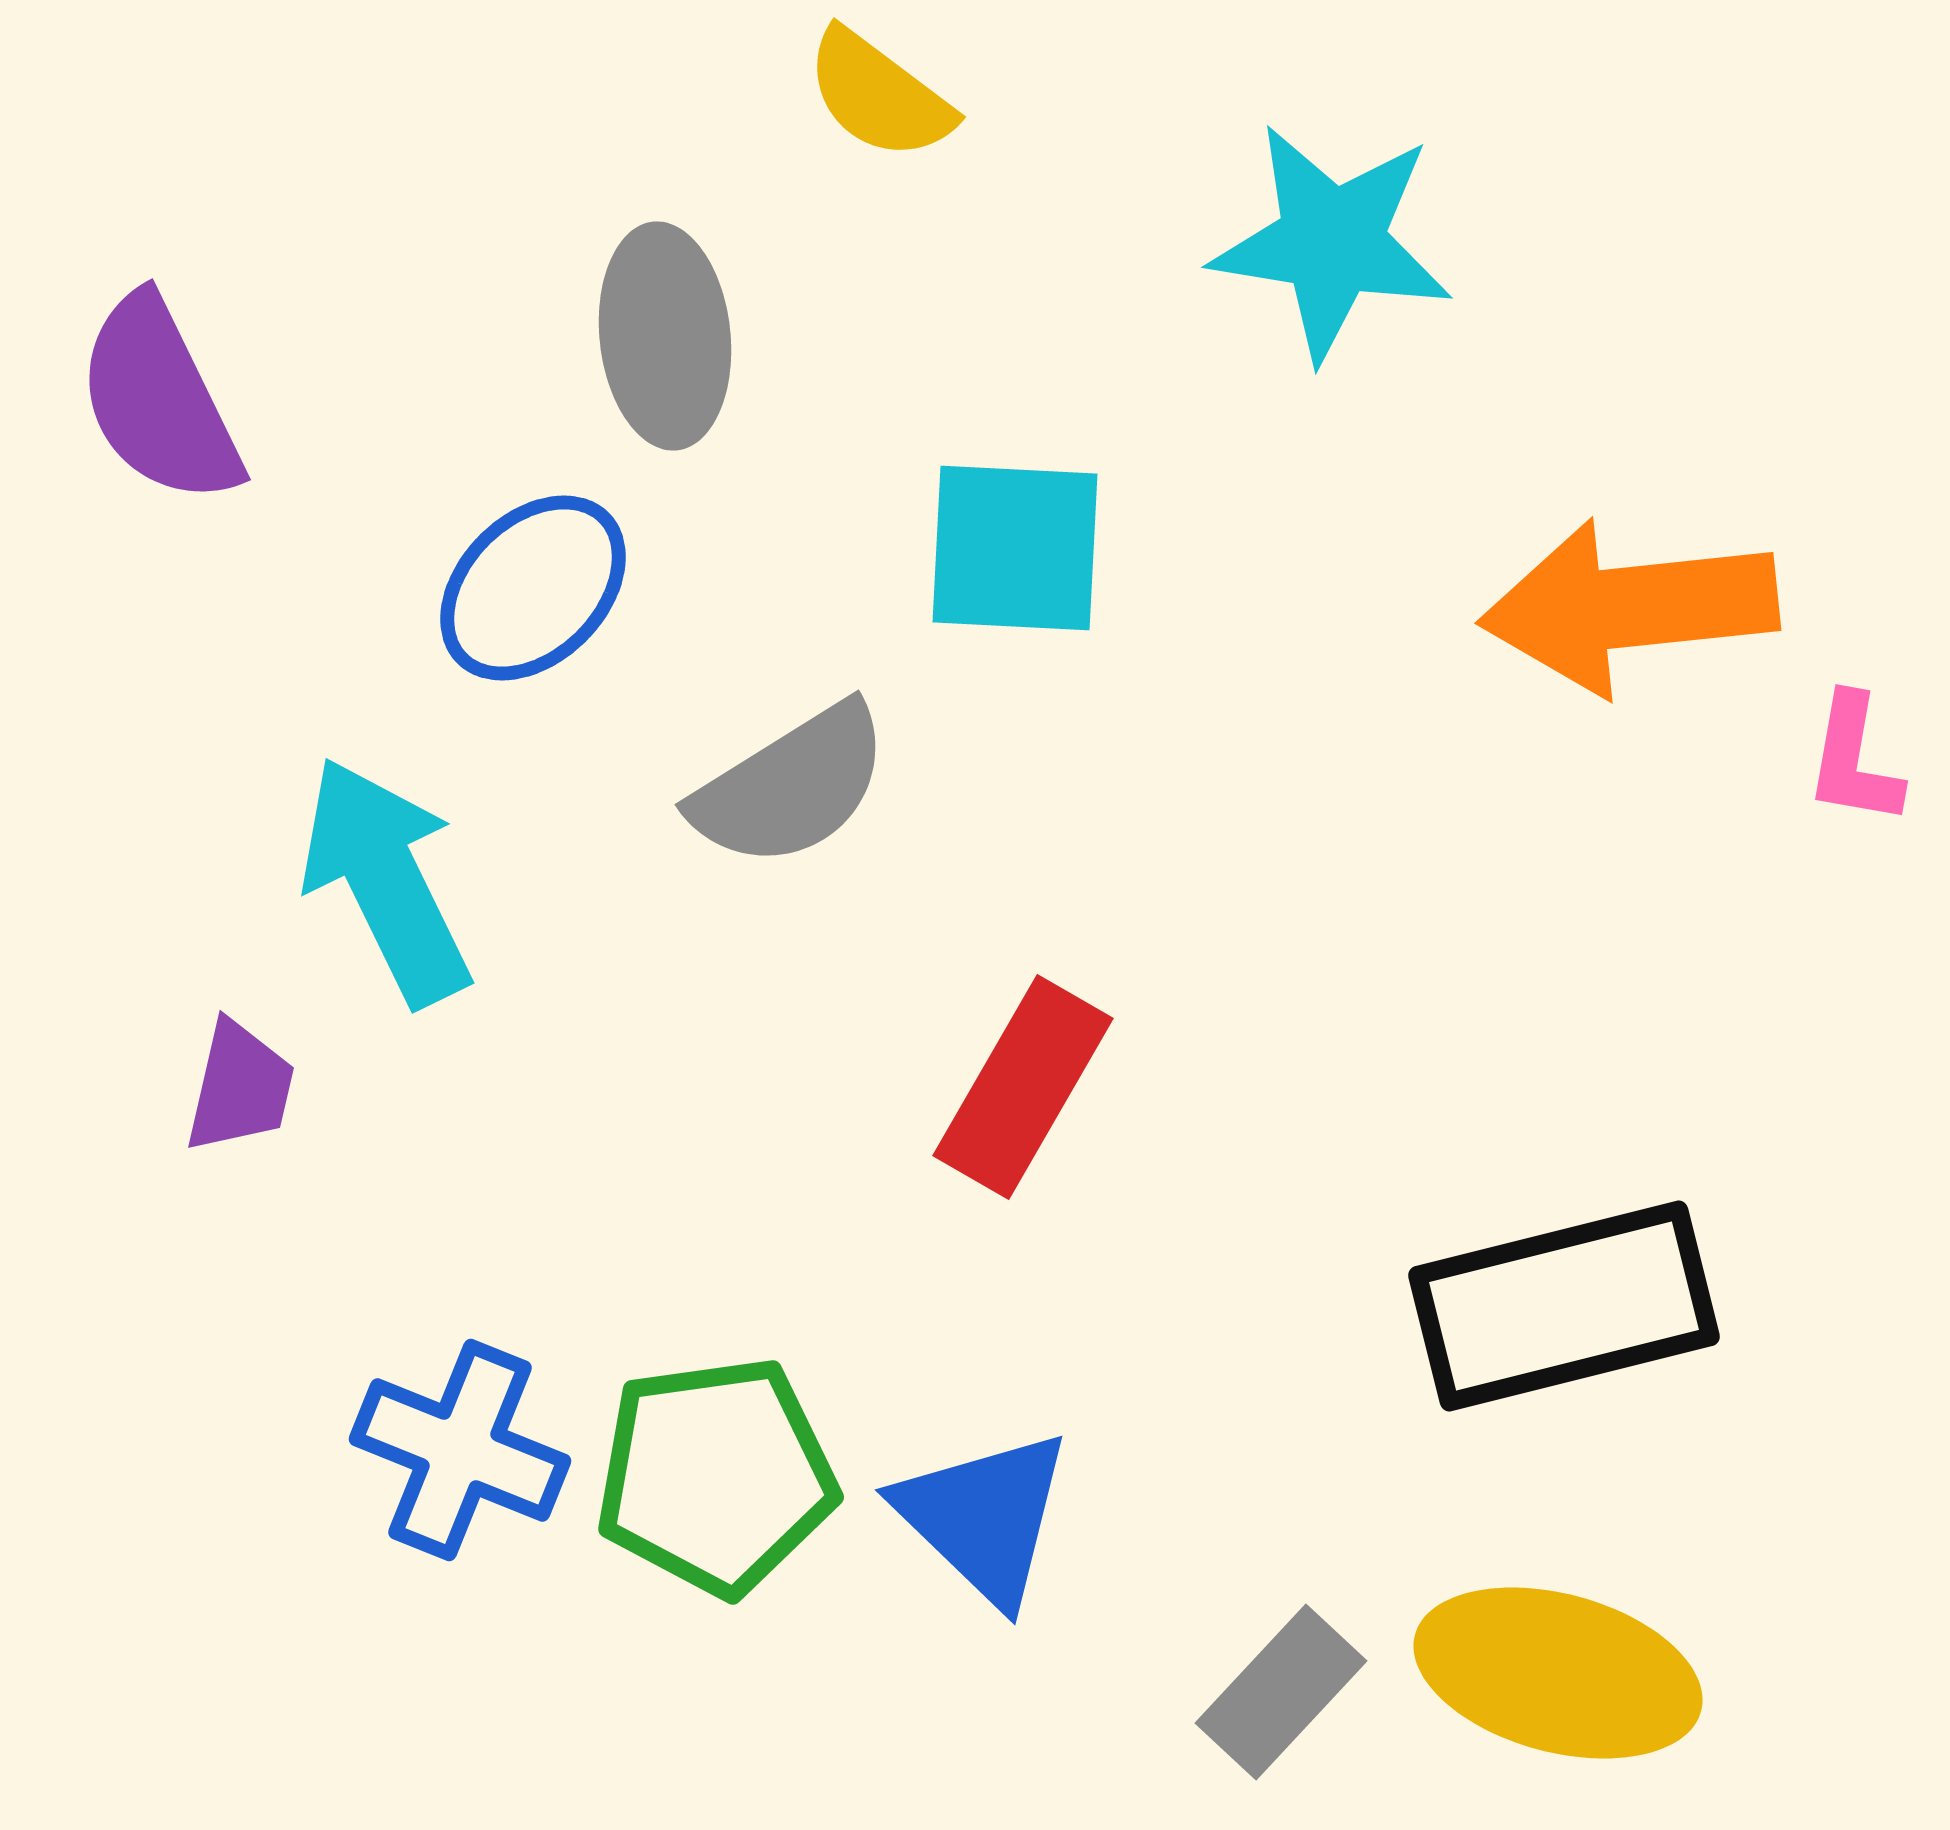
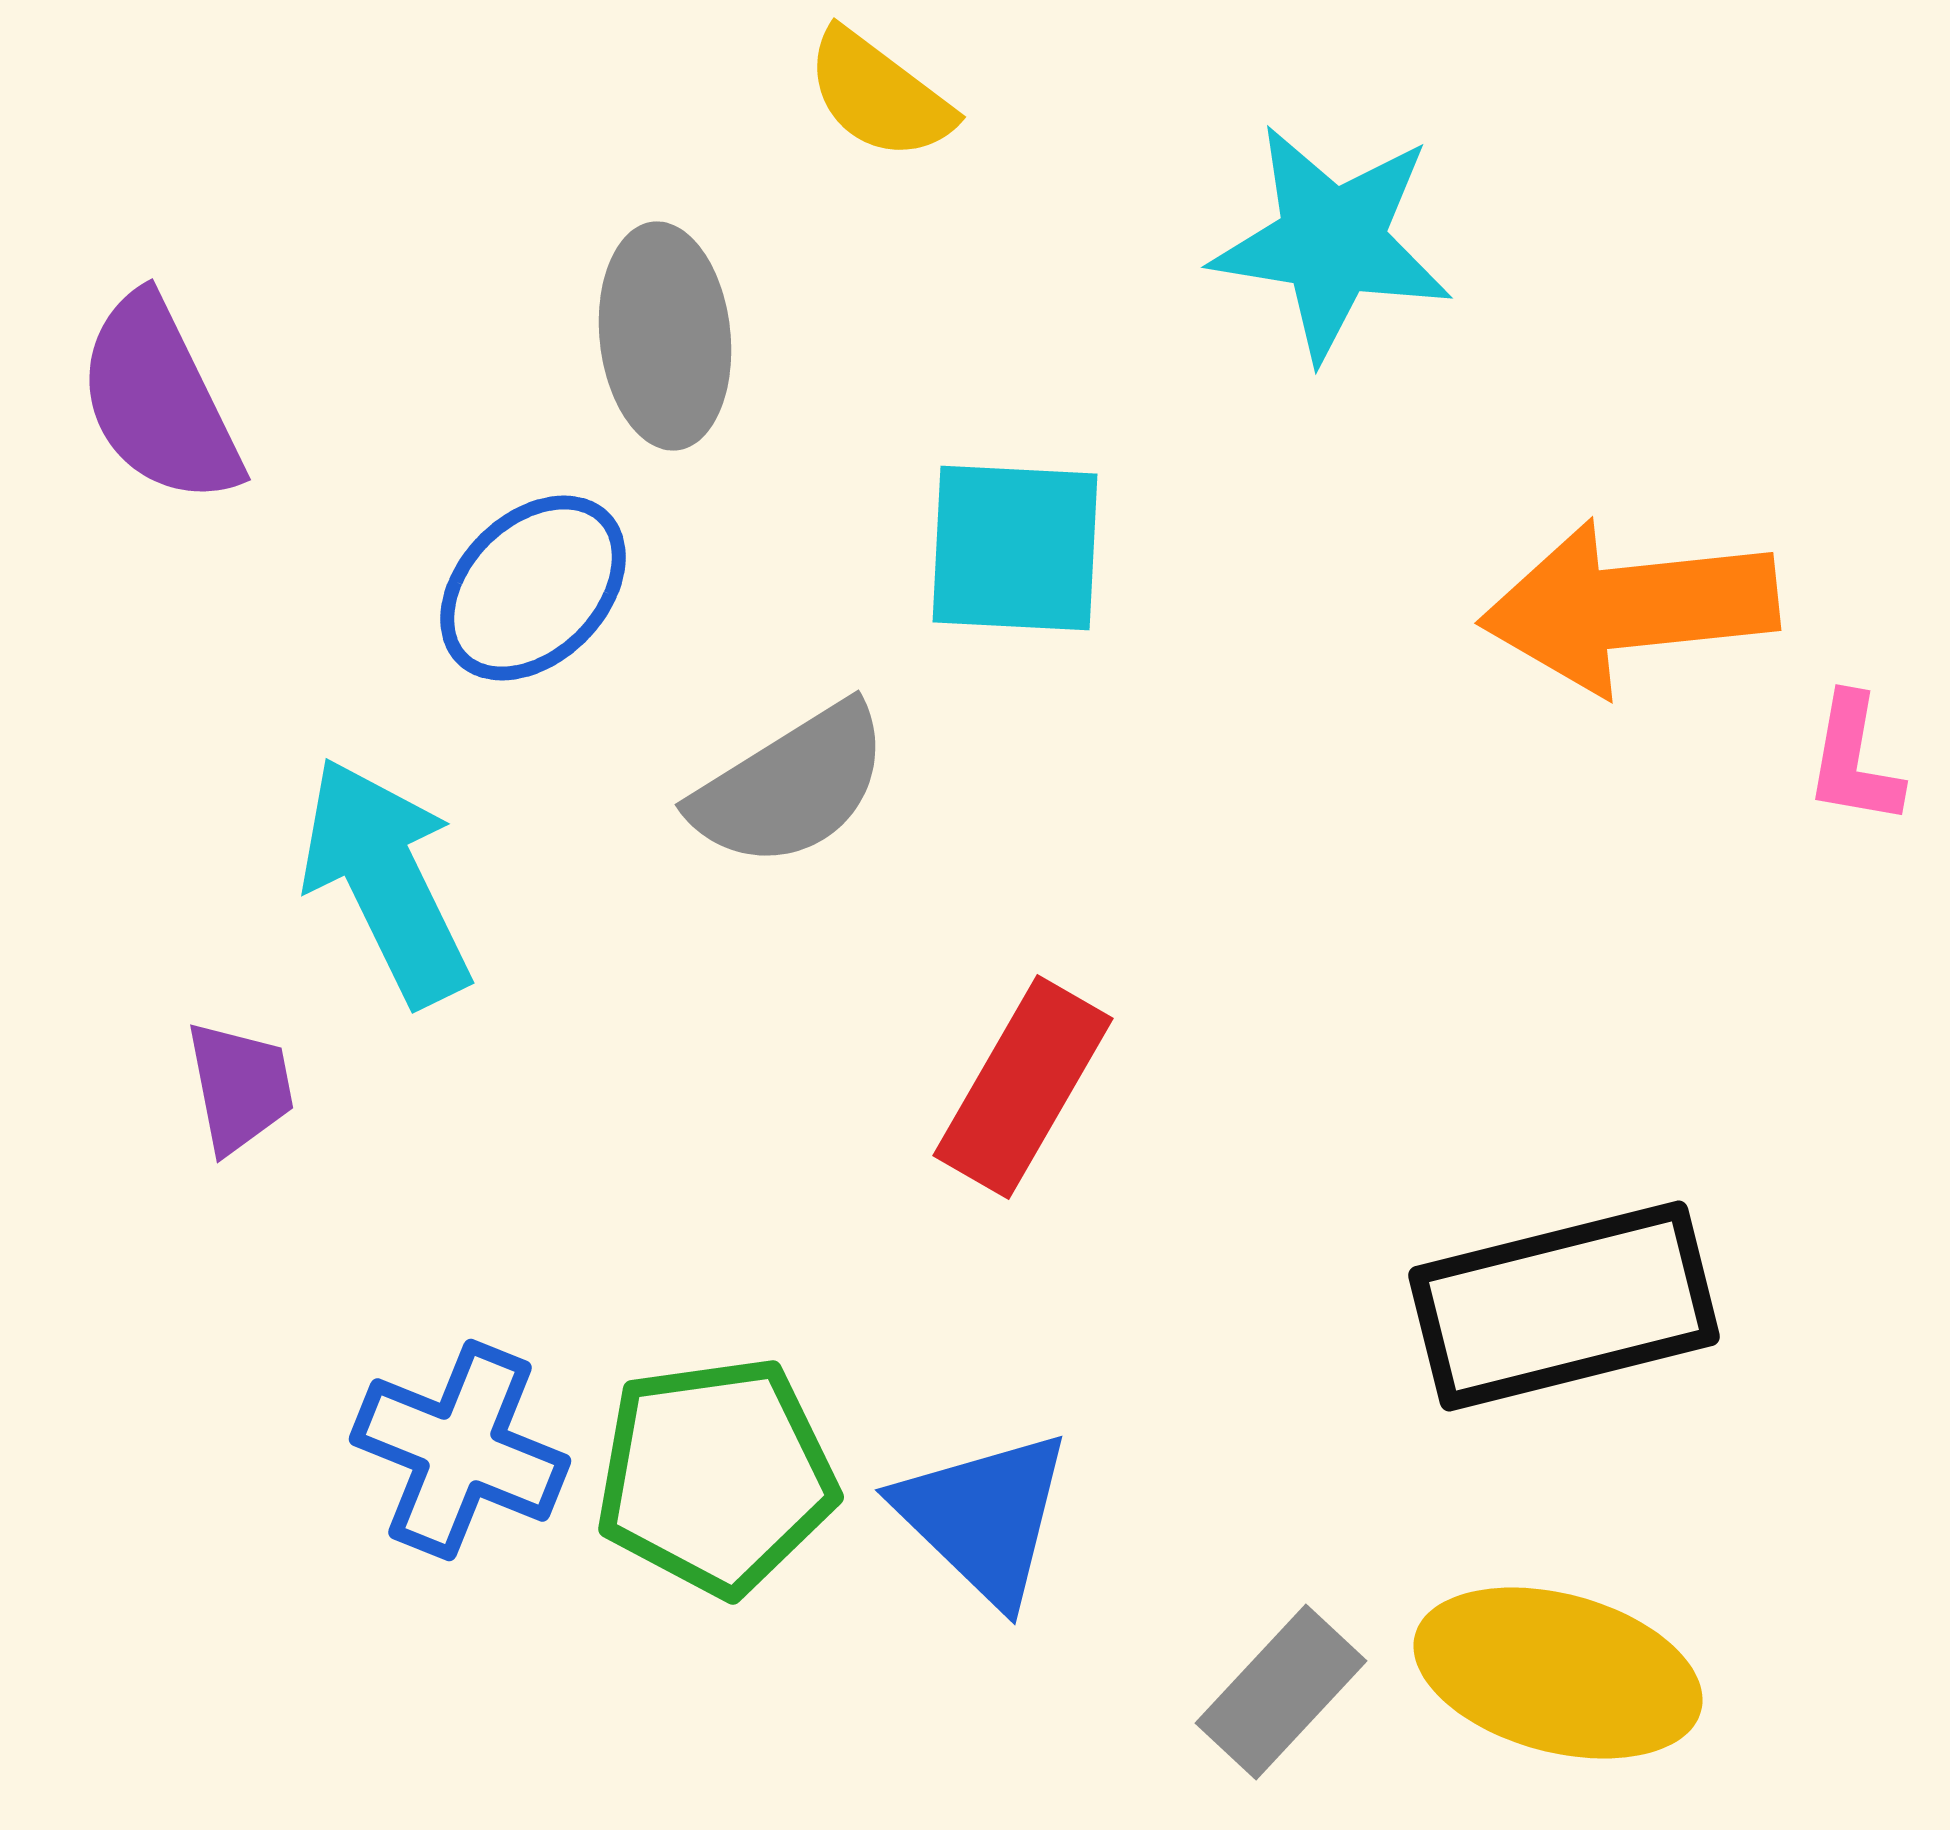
purple trapezoid: rotated 24 degrees counterclockwise
